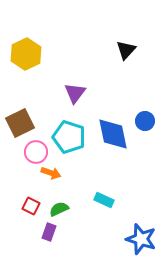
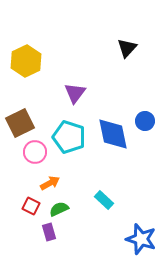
black triangle: moved 1 px right, 2 px up
yellow hexagon: moved 7 px down
pink circle: moved 1 px left
orange arrow: moved 1 px left, 10 px down; rotated 48 degrees counterclockwise
cyan rectangle: rotated 18 degrees clockwise
purple rectangle: rotated 36 degrees counterclockwise
